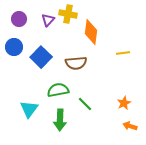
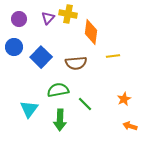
purple triangle: moved 2 px up
yellow line: moved 10 px left, 3 px down
orange star: moved 4 px up
